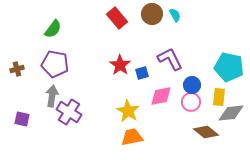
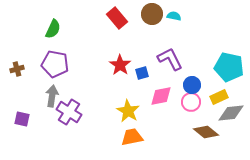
cyan semicircle: moved 1 px left, 1 px down; rotated 48 degrees counterclockwise
green semicircle: rotated 12 degrees counterclockwise
yellow rectangle: rotated 60 degrees clockwise
